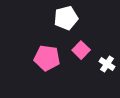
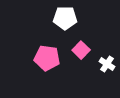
white pentagon: moved 1 px left; rotated 15 degrees clockwise
